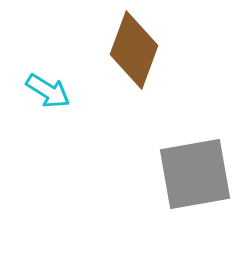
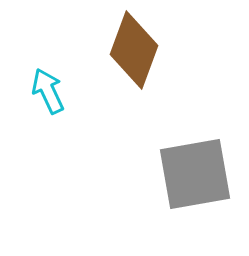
cyan arrow: rotated 147 degrees counterclockwise
